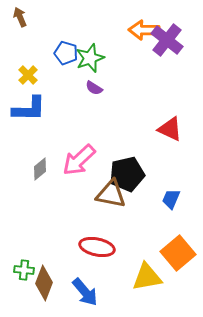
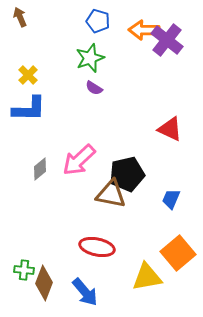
blue pentagon: moved 32 px right, 32 px up
